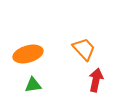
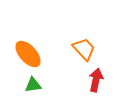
orange ellipse: rotated 64 degrees clockwise
